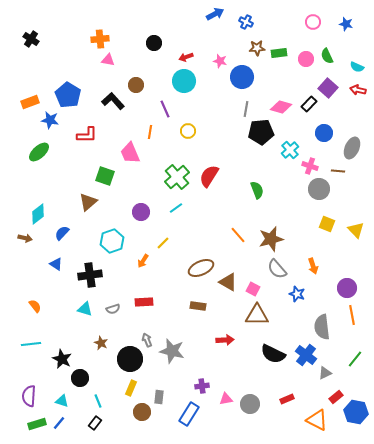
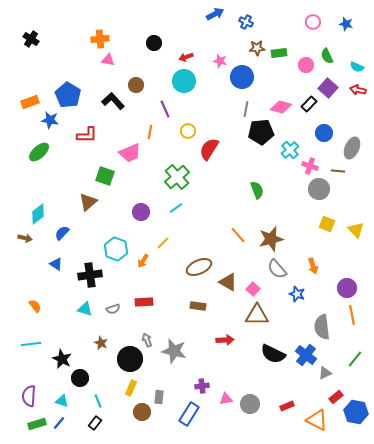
pink circle at (306, 59): moved 6 px down
pink trapezoid at (130, 153): rotated 90 degrees counterclockwise
red semicircle at (209, 176): moved 27 px up
cyan hexagon at (112, 241): moved 4 px right, 8 px down; rotated 20 degrees counterclockwise
brown ellipse at (201, 268): moved 2 px left, 1 px up
pink square at (253, 289): rotated 16 degrees clockwise
gray star at (172, 351): moved 2 px right
red rectangle at (287, 399): moved 7 px down
